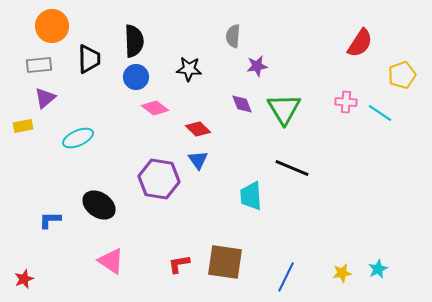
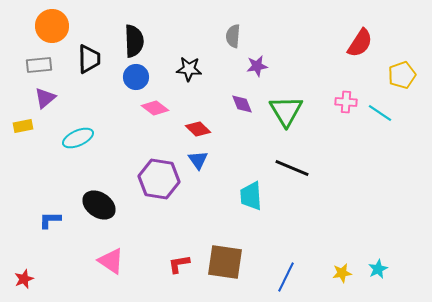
green triangle: moved 2 px right, 2 px down
